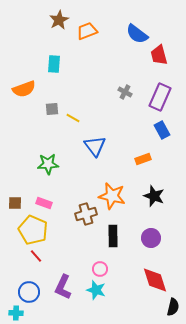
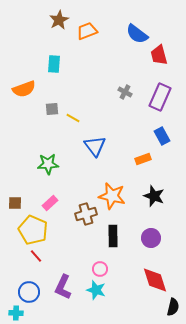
blue rectangle: moved 6 px down
pink rectangle: moved 6 px right; rotated 63 degrees counterclockwise
